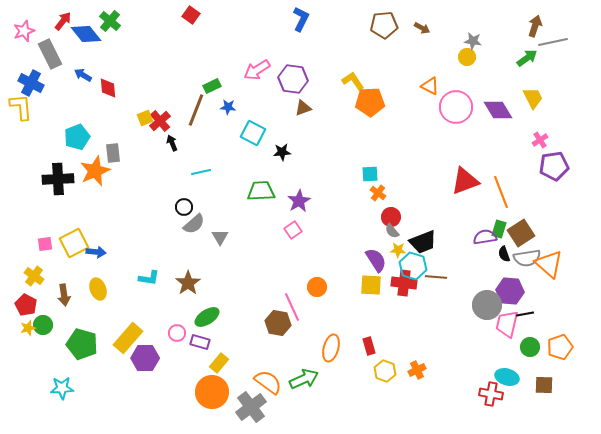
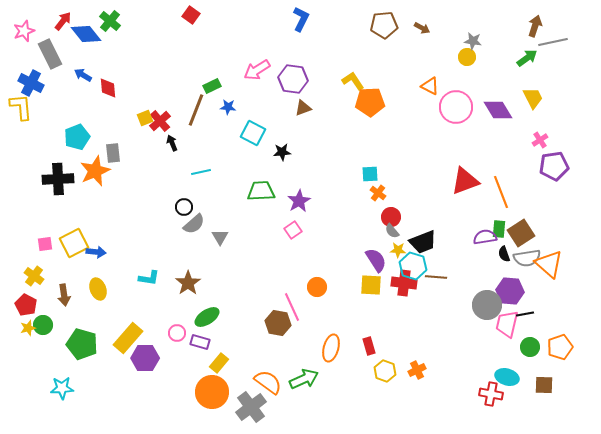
green rectangle at (499, 229): rotated 12 degrees counterclockwise
